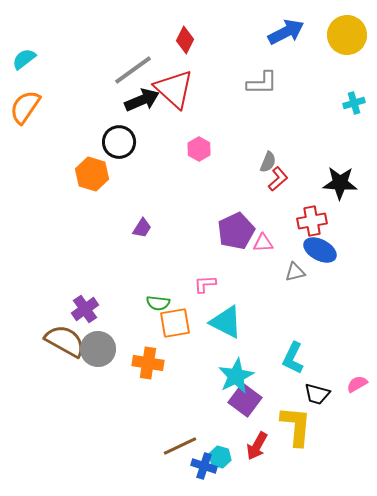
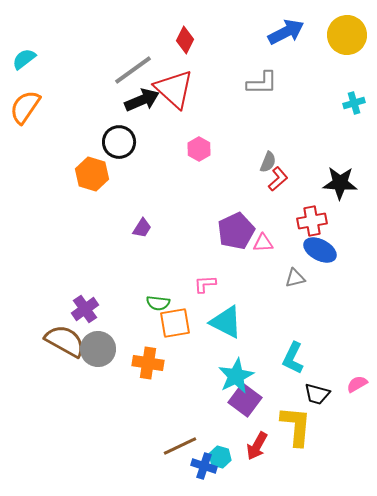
gray triangle: moved 6 px down
